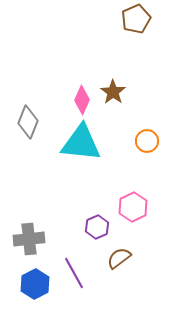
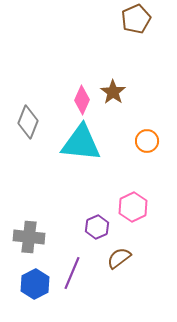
gray cross: moved 2 px up; rotated 12 degrees clockwise
purple line: moved 2 px left; rotated 52 degrees clockwise
